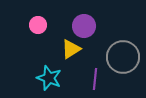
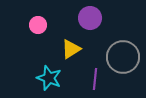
purple circle: moved 6 px right, 8 px up
